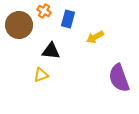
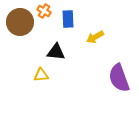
blue rectangle: rotated 18 degrees counterclockwise
brown circle: moved 1 px right, 3 px up
black triangle: moved 5 px right, 1 px down
yellow triangle: rotated 14 degrees clockwise
